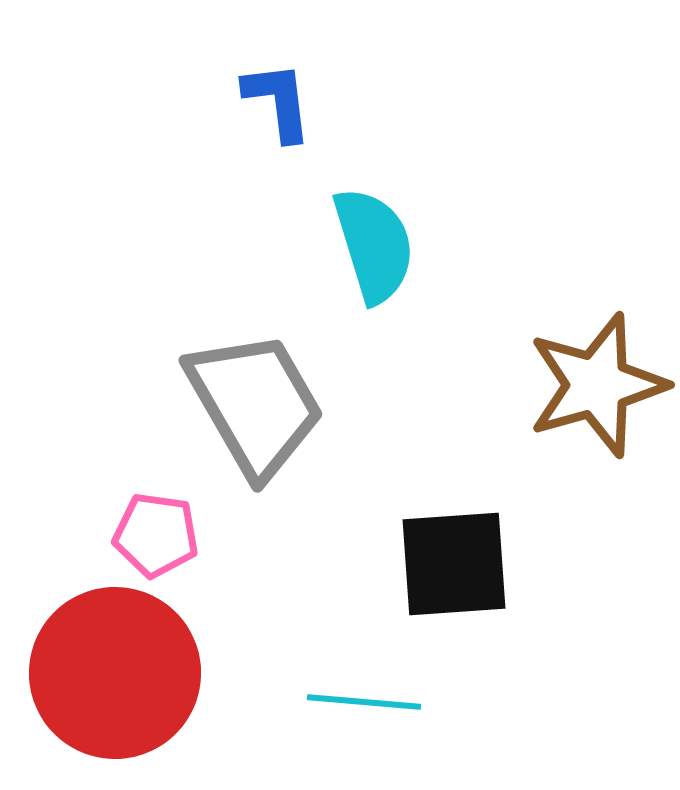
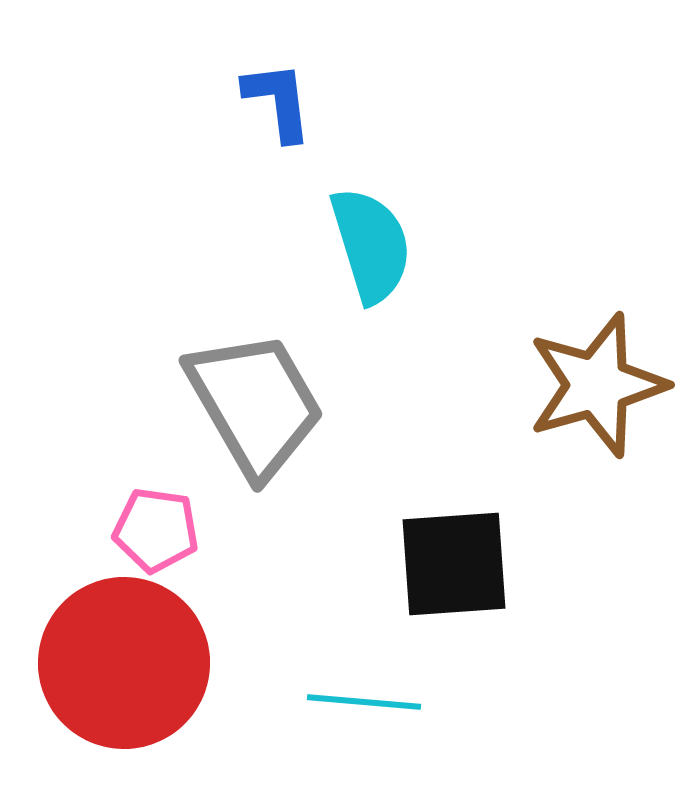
cyan semicircle: moved 3 px left
pink pentagon: moved 5 px up
red circle: moved 9 px right, 10 px up
